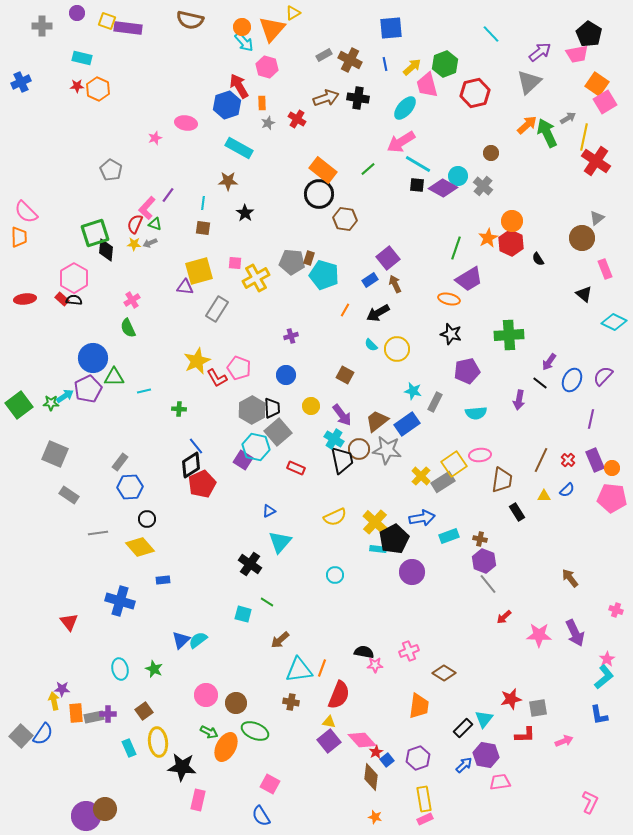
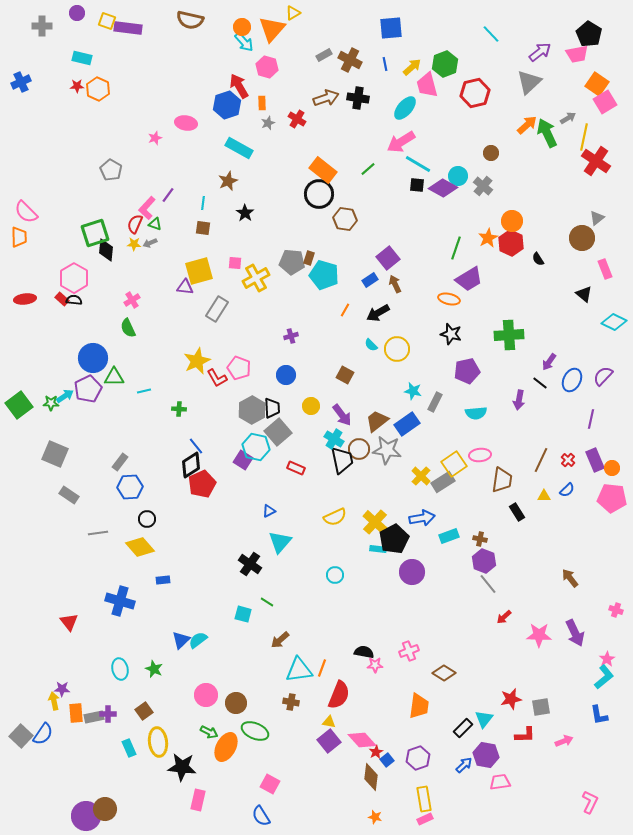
brown star at (228, 181): rotated 24 degrees counterclockwise
gray square at (538, 708): moved 3 px right, 1 px up
